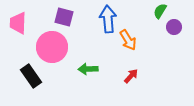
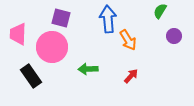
purple square: moved 3 px left, 1 px down
pink trapezoid: moved 11 px down
purple circle: moved 9 px down
